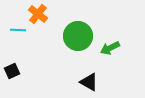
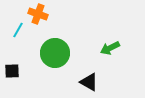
orange cross: rotated 18 degrees counterclockwise
cyan line: rotated 63 degrees counterclockwise
green circle: moved 23 px left, 17 px down
black square: rotated 21 degrees clockwise
